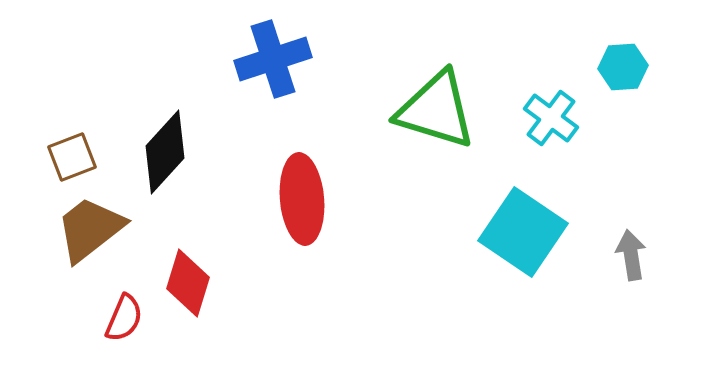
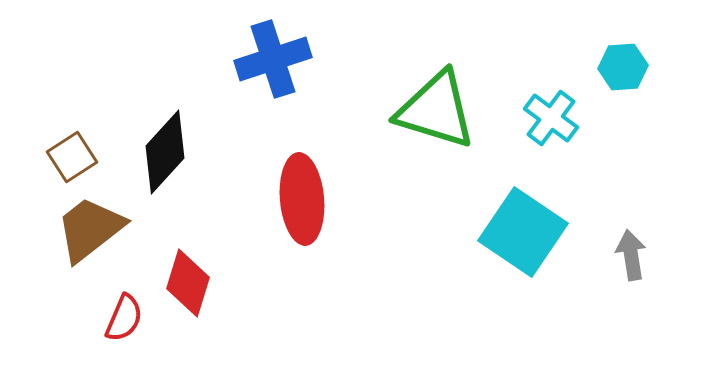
brown square: rotated 12 degrees counterclockwise
